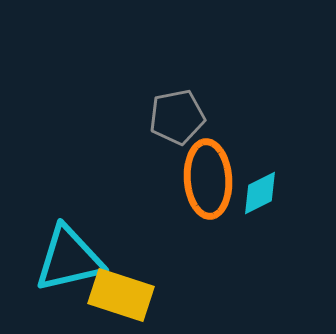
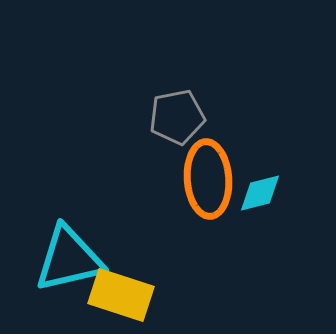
cyan diamond: rotated 12 degrees clockwise
